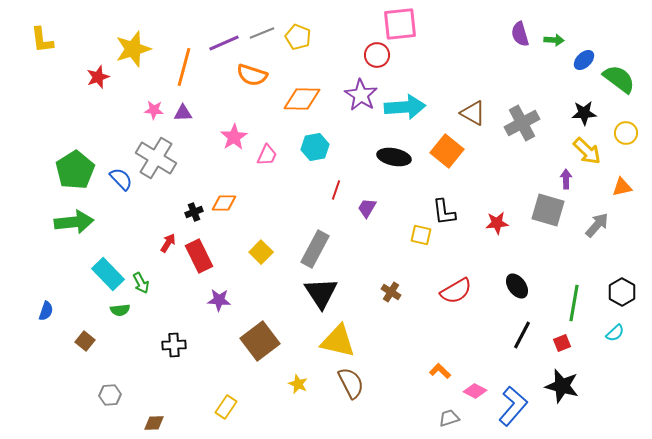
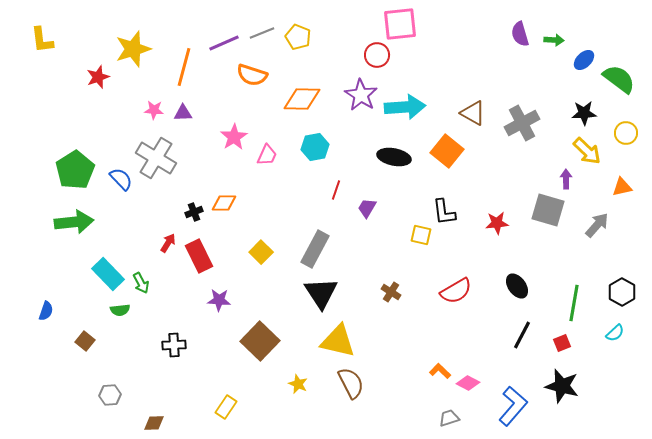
brown square at (260, 341): rotated 9 degrees counterclockwise
pink diamond at (475, 391): moved 7 px left, 8 px up
